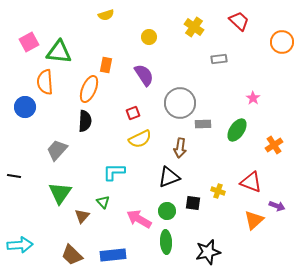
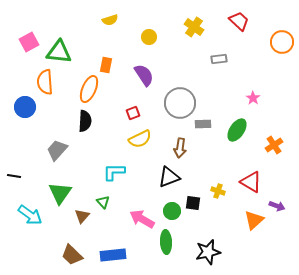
yellow semicircle at (106, 15): moved 4 px right, 5 px down
red triangle at (251, 182): rotated 10 degrees clockwise
green circle at (167, 211): moved 5 px right
pink arrow at (139, 219): moved 3 px right
cyan arrow at (20, 245): moved 10 px right, 30 px up; rotated 40 degrees clockwise
